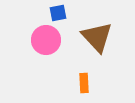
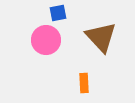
brown triangle: moved 4 px right
